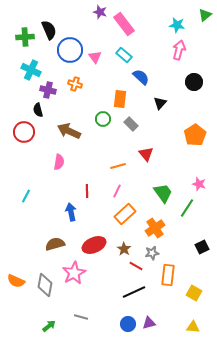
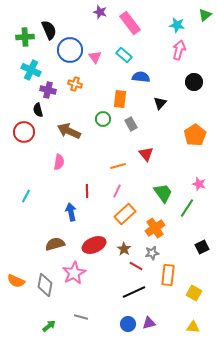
pink rectangle at (124, 24): moved 6 px right, 1 px up
blue semicircle at (141, 77): rotated 36 degrees counterclockwise
gray rectangle at (131, 124): rotated 16 degrees clockwise
